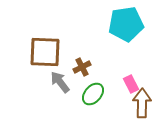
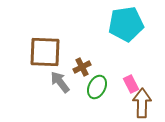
green ellipse: moved 4 px right, 7 px up; rotated 15 degrees counterclockwise
